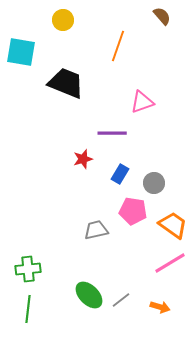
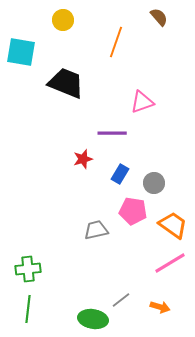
brown semicircle: moved 3 px left, 1 px down
orange line: moved 2 px left, 4 px up
green ellipse: moved 4 px right, 24 px down; rotated 36 degrees counterclockwise
